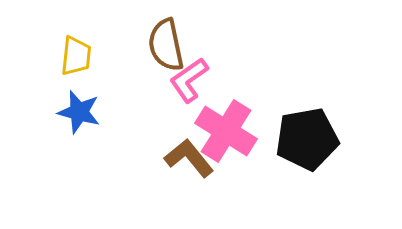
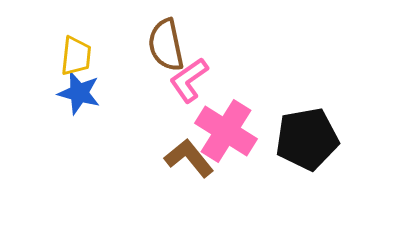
blue star: moved 19 px up
